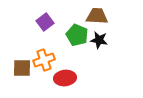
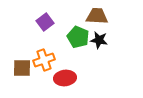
green pentagon: moved 1 px right, 2 px down
